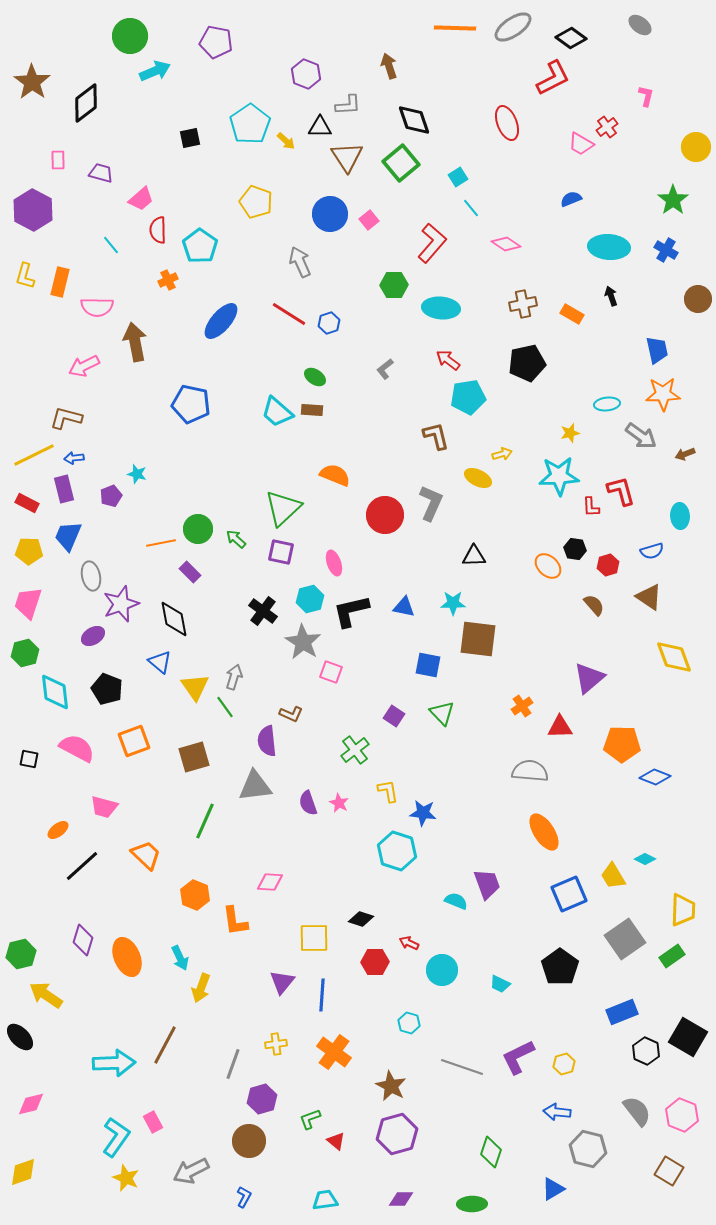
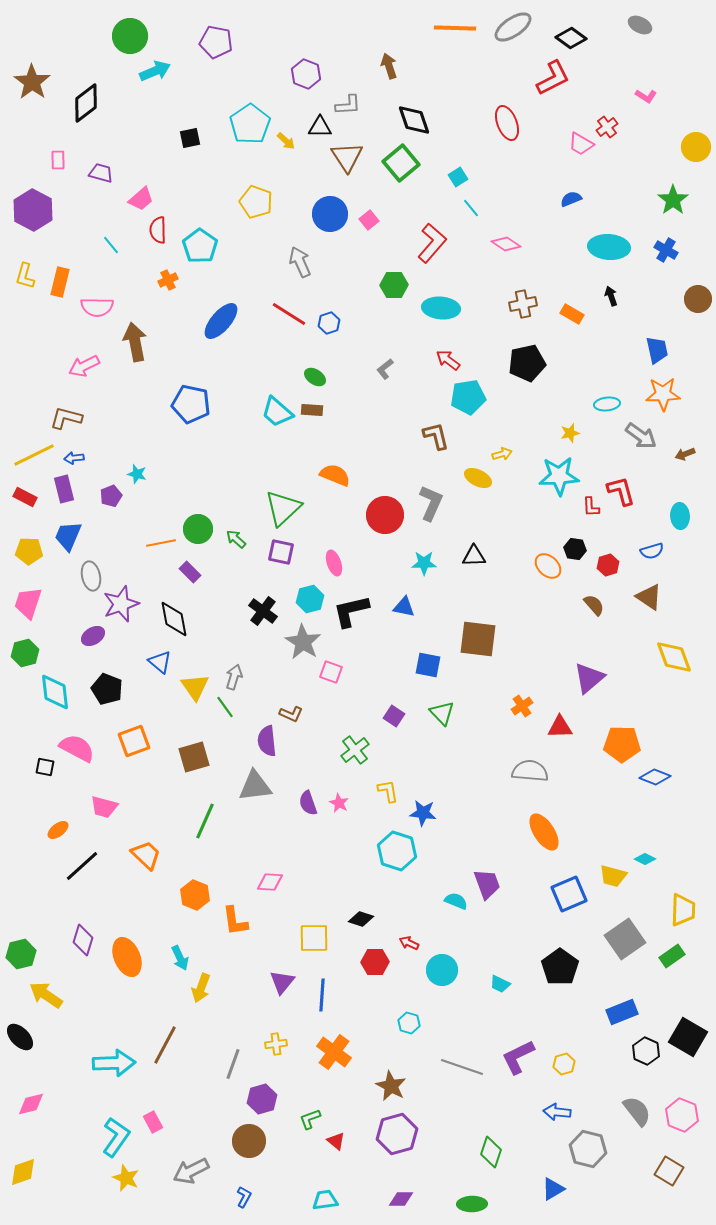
gray ellipse at (640, 25): rotated 10 degrees counterclockwise
pink L-shape at (646, 96): rotated 110 degrees clockwise
red rectangle at (27, 503): moved 2 px left, 6 px up
cyan star at (453, 603): moved 29 px left, 40 px up
black square at (29, 759): moved 16 px right, 8 px down
yellow trapezoid at (613, 876): rotated 44 degrees counterclockwise
